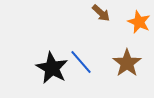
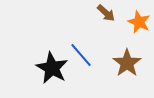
brown arrow: moved 5 px right
blue line: moved 7 px up
